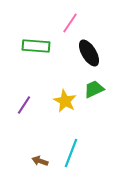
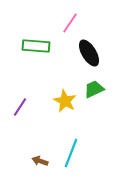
purple line: moved 4 px left, 2 px down
